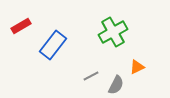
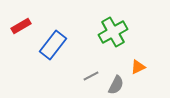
orange triangle: moved 1 px right
